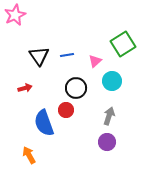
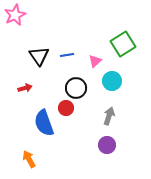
red circle: moved 2 px up
purple circle: moved 3 px down
orange arrow: moved 4 px down
